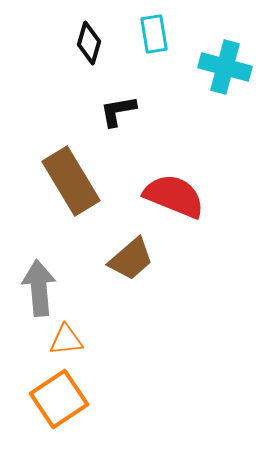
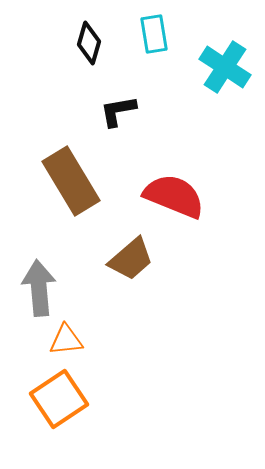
cyan cross: rotated 18 degrees clockwise
